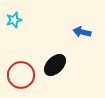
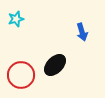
cyan star: moved 2 px right, 1 px up
blue arrow: rotated 120 degrees counterclockwise
